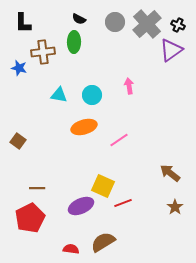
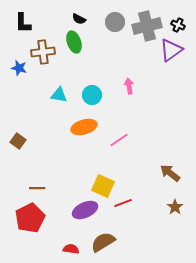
gray cross: moved 2 px down; rotated 28 degrees clockwise
green ellipse: rotated 20 degrees counterclockwise
purple ellipse: moved 4 px right, 4 px down
